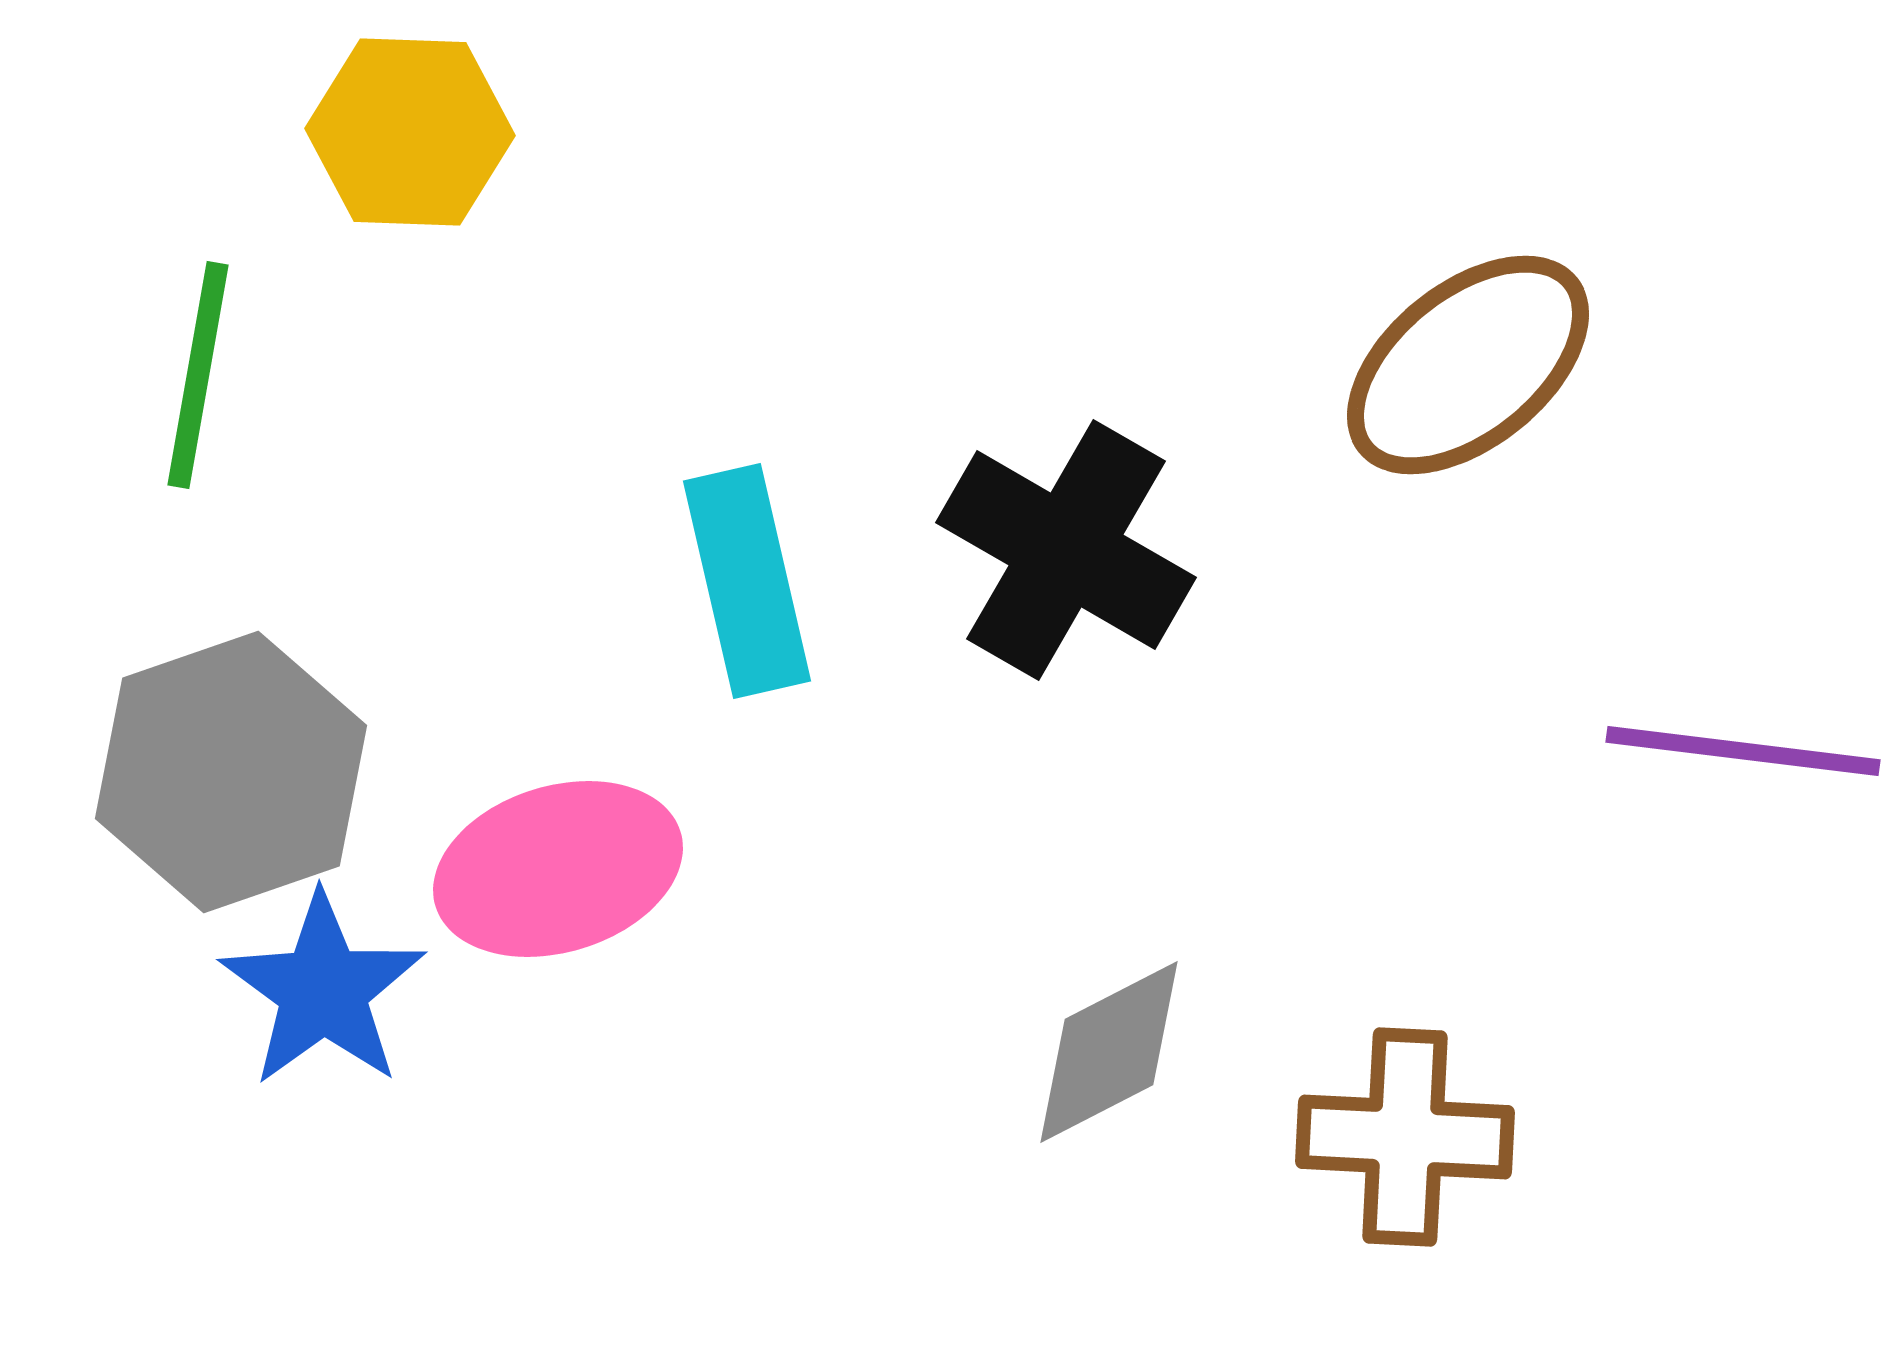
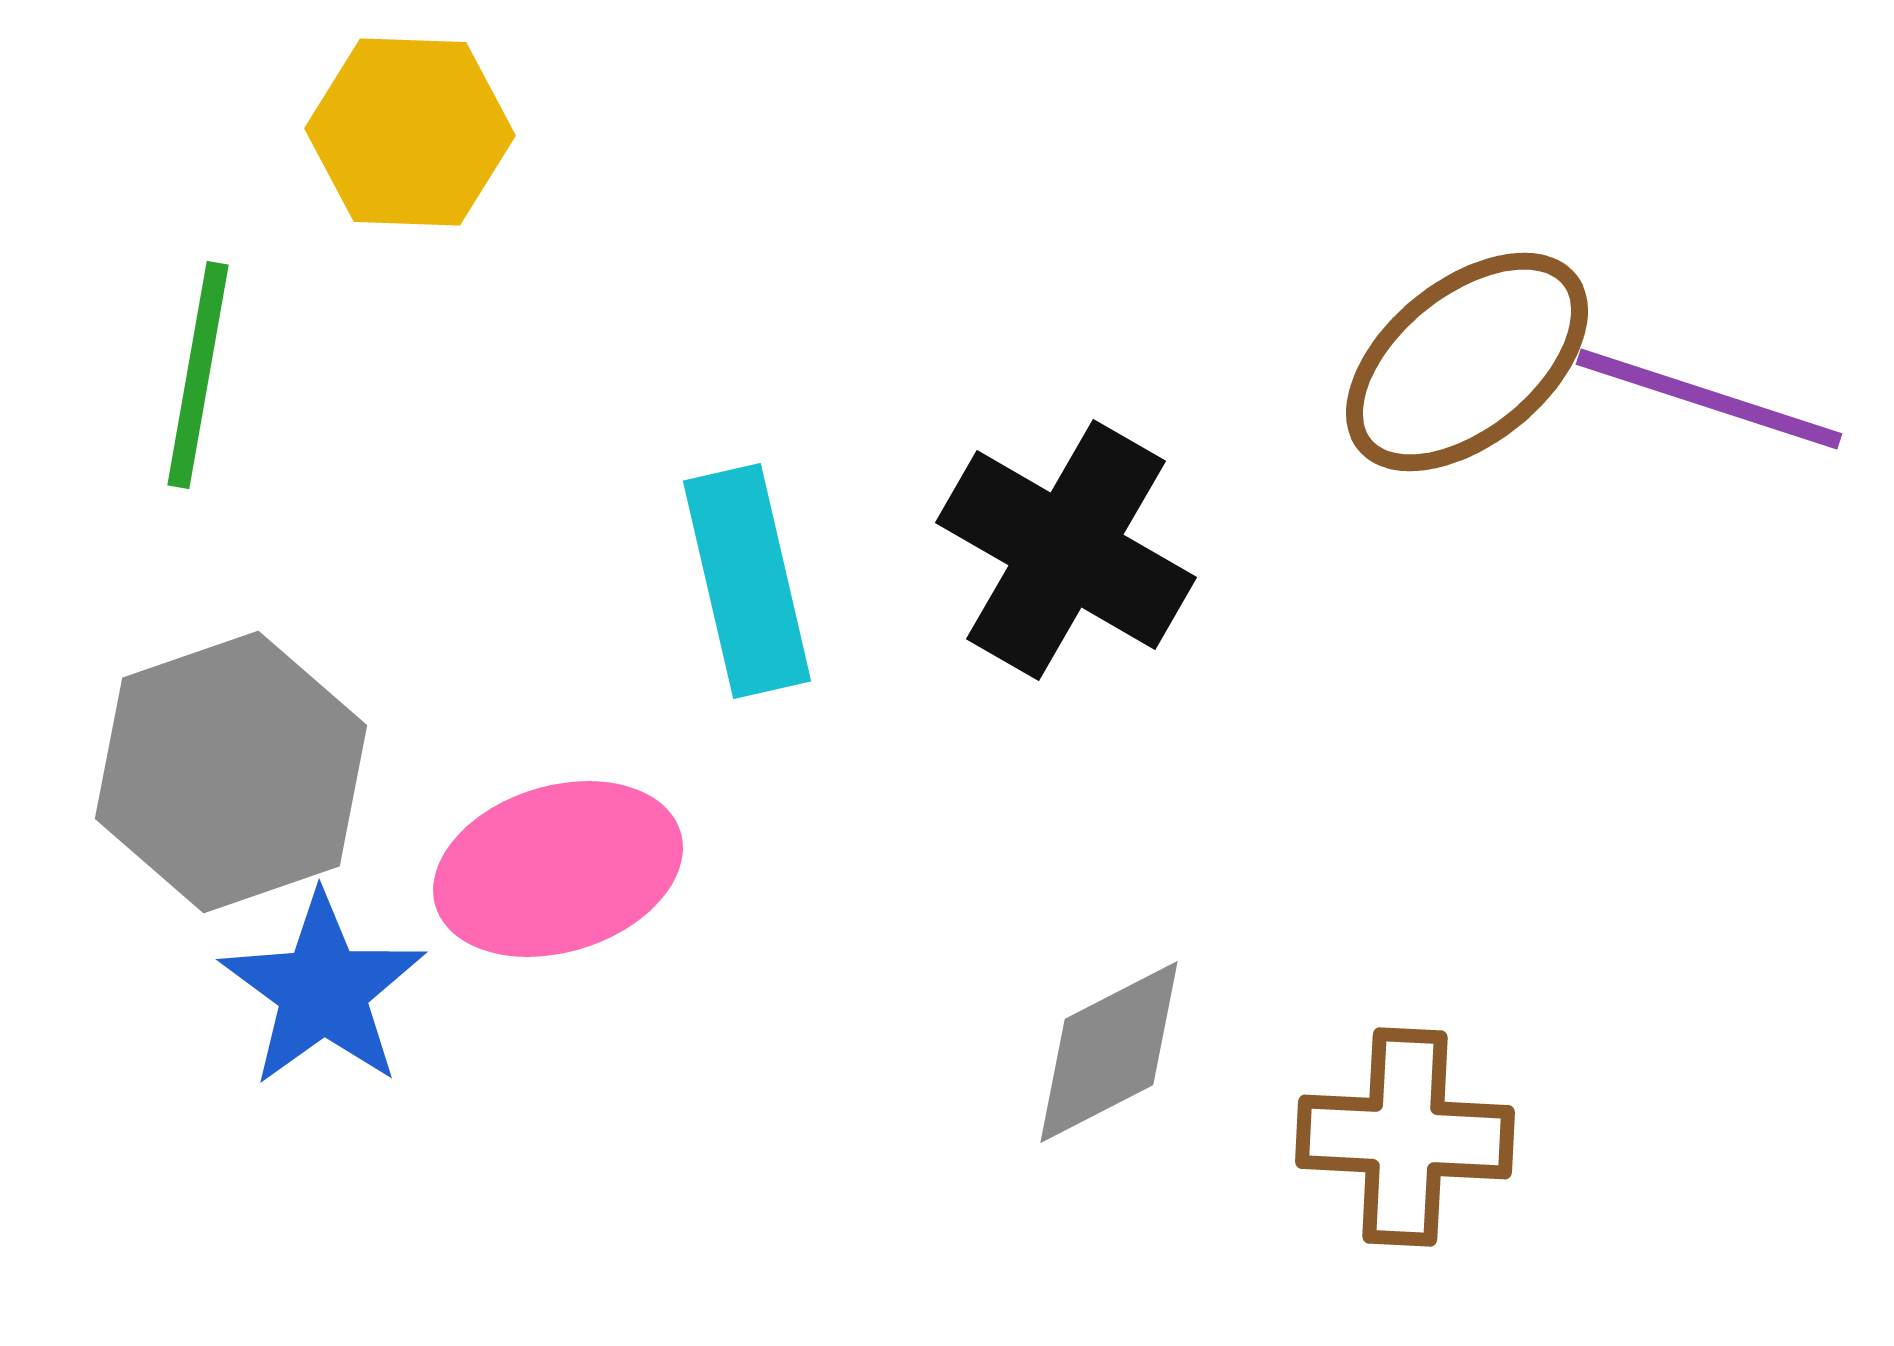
brown ellipse: moved 1 px left, 3 px up
purple line: moved 34 px left, 352 px up; rotated 11 degrees clockwise
